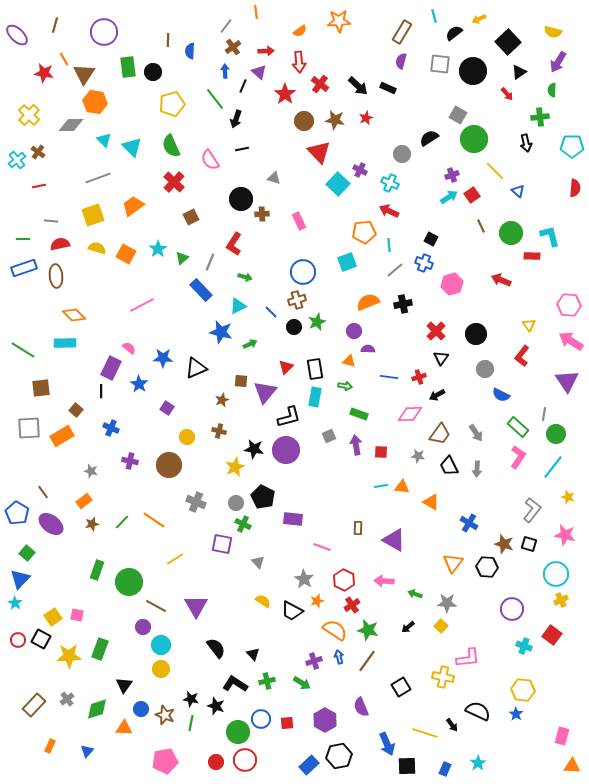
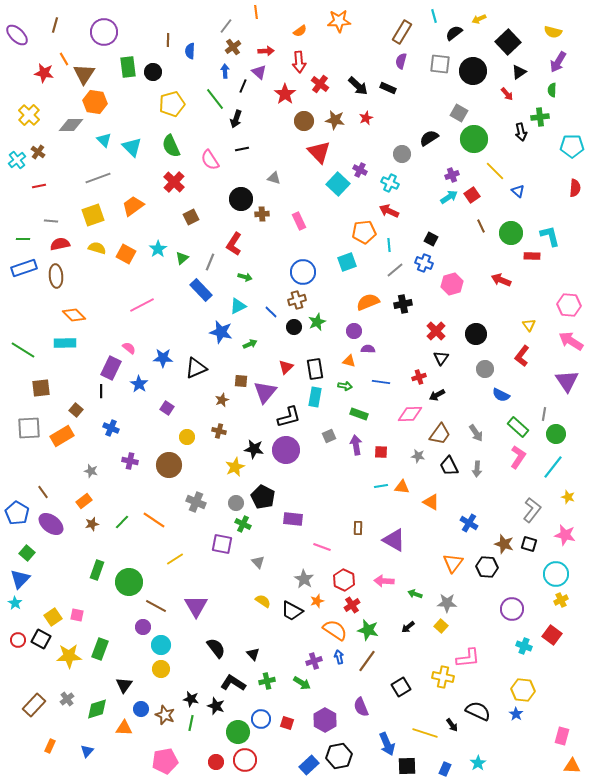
gray square at (458, 115): moved 1 px right, 2 px up
black arrow at (526, 143): moved 5 px left, 11 px up
blue line at (389, 377): moved 8 px left, 5 px down
black L-shape at (235, 684): moved 2 px left, 1 px up
red square at (287, 723): rotated 24 degrees clockwise
